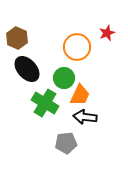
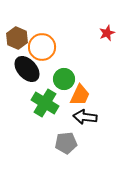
orange circle: moved 35 px left
green circle: moved 1 px down
